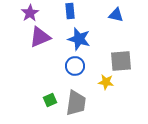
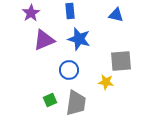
purple star: moved 1 px right
purple triangle: moved 4 px right, 3 px down
blue circle: moved 6 px left, 4 px down
